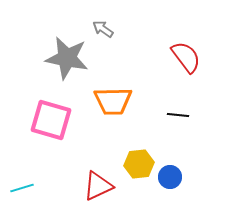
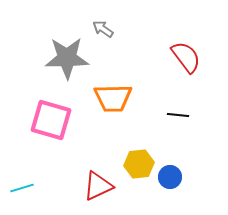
gray star: rotated 12 degrees counterclockwise
orange trapezoid: moved 3 px up
